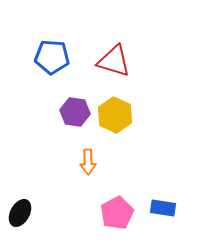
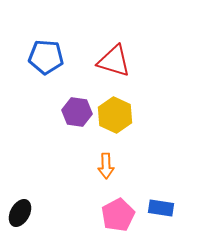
blue pentagon: moved 6 px left
purple hexagon: moved 2 px right
orange arrow: moved 18 px right, 4 px down
blue rectangle: moved 2 px left
pink pentagon: moved 1 px right, 2 px down
